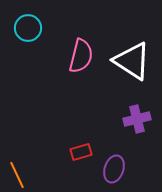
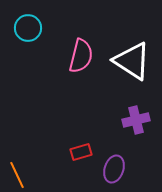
purple cross: moved 1 px left, 1 px down
